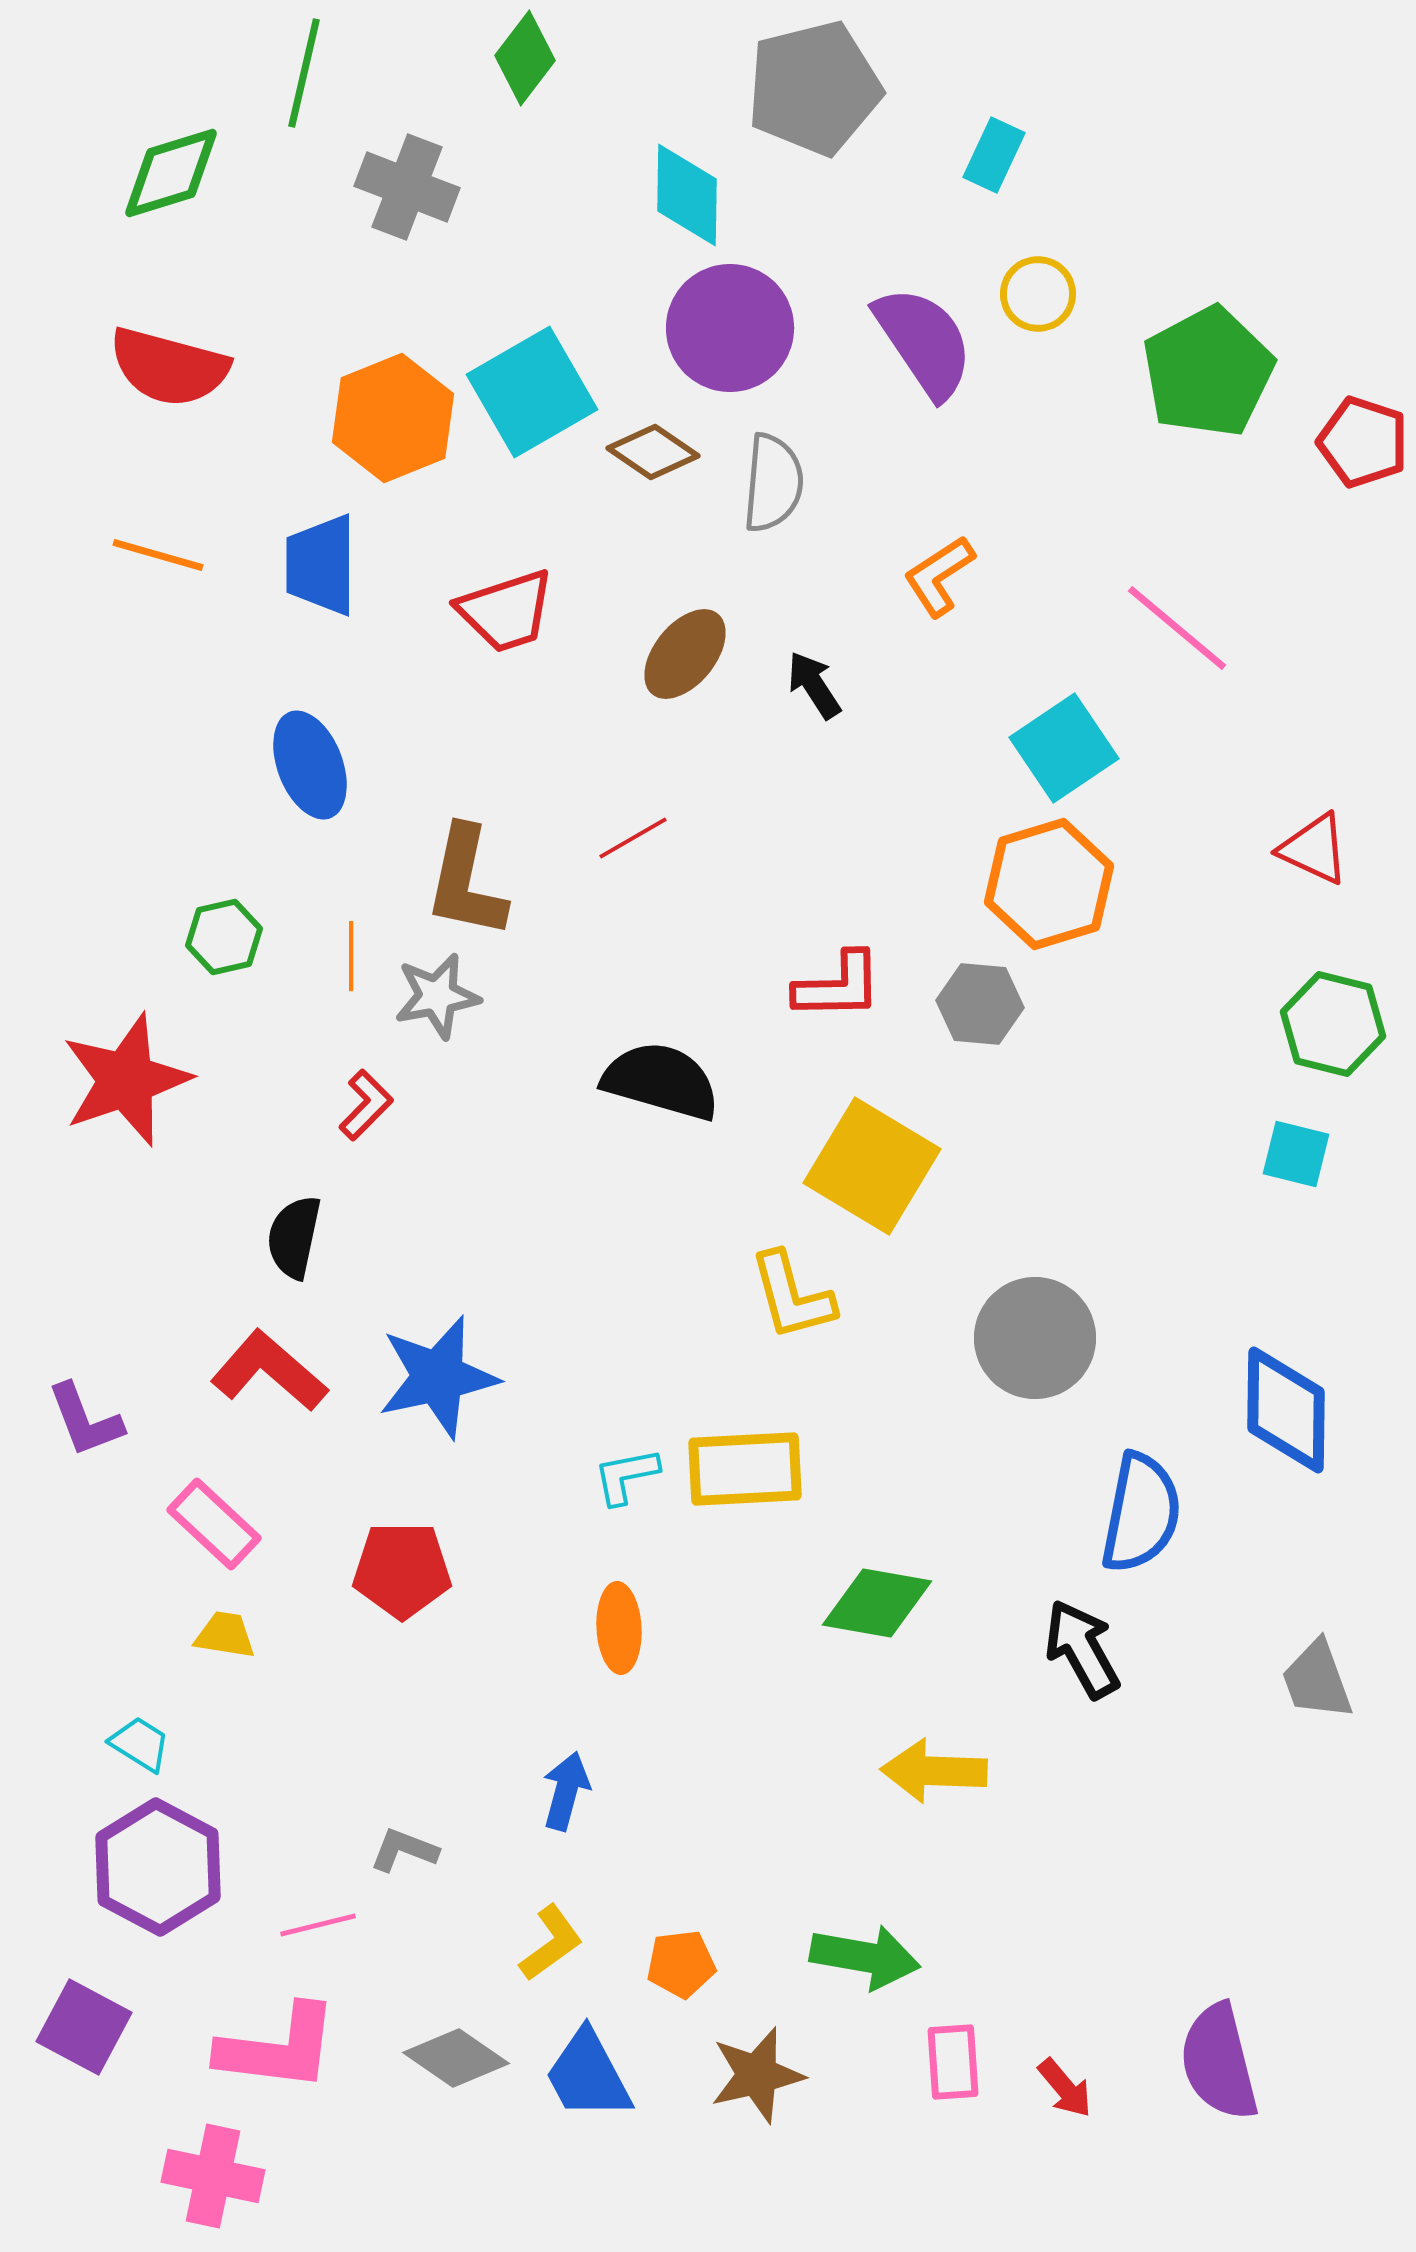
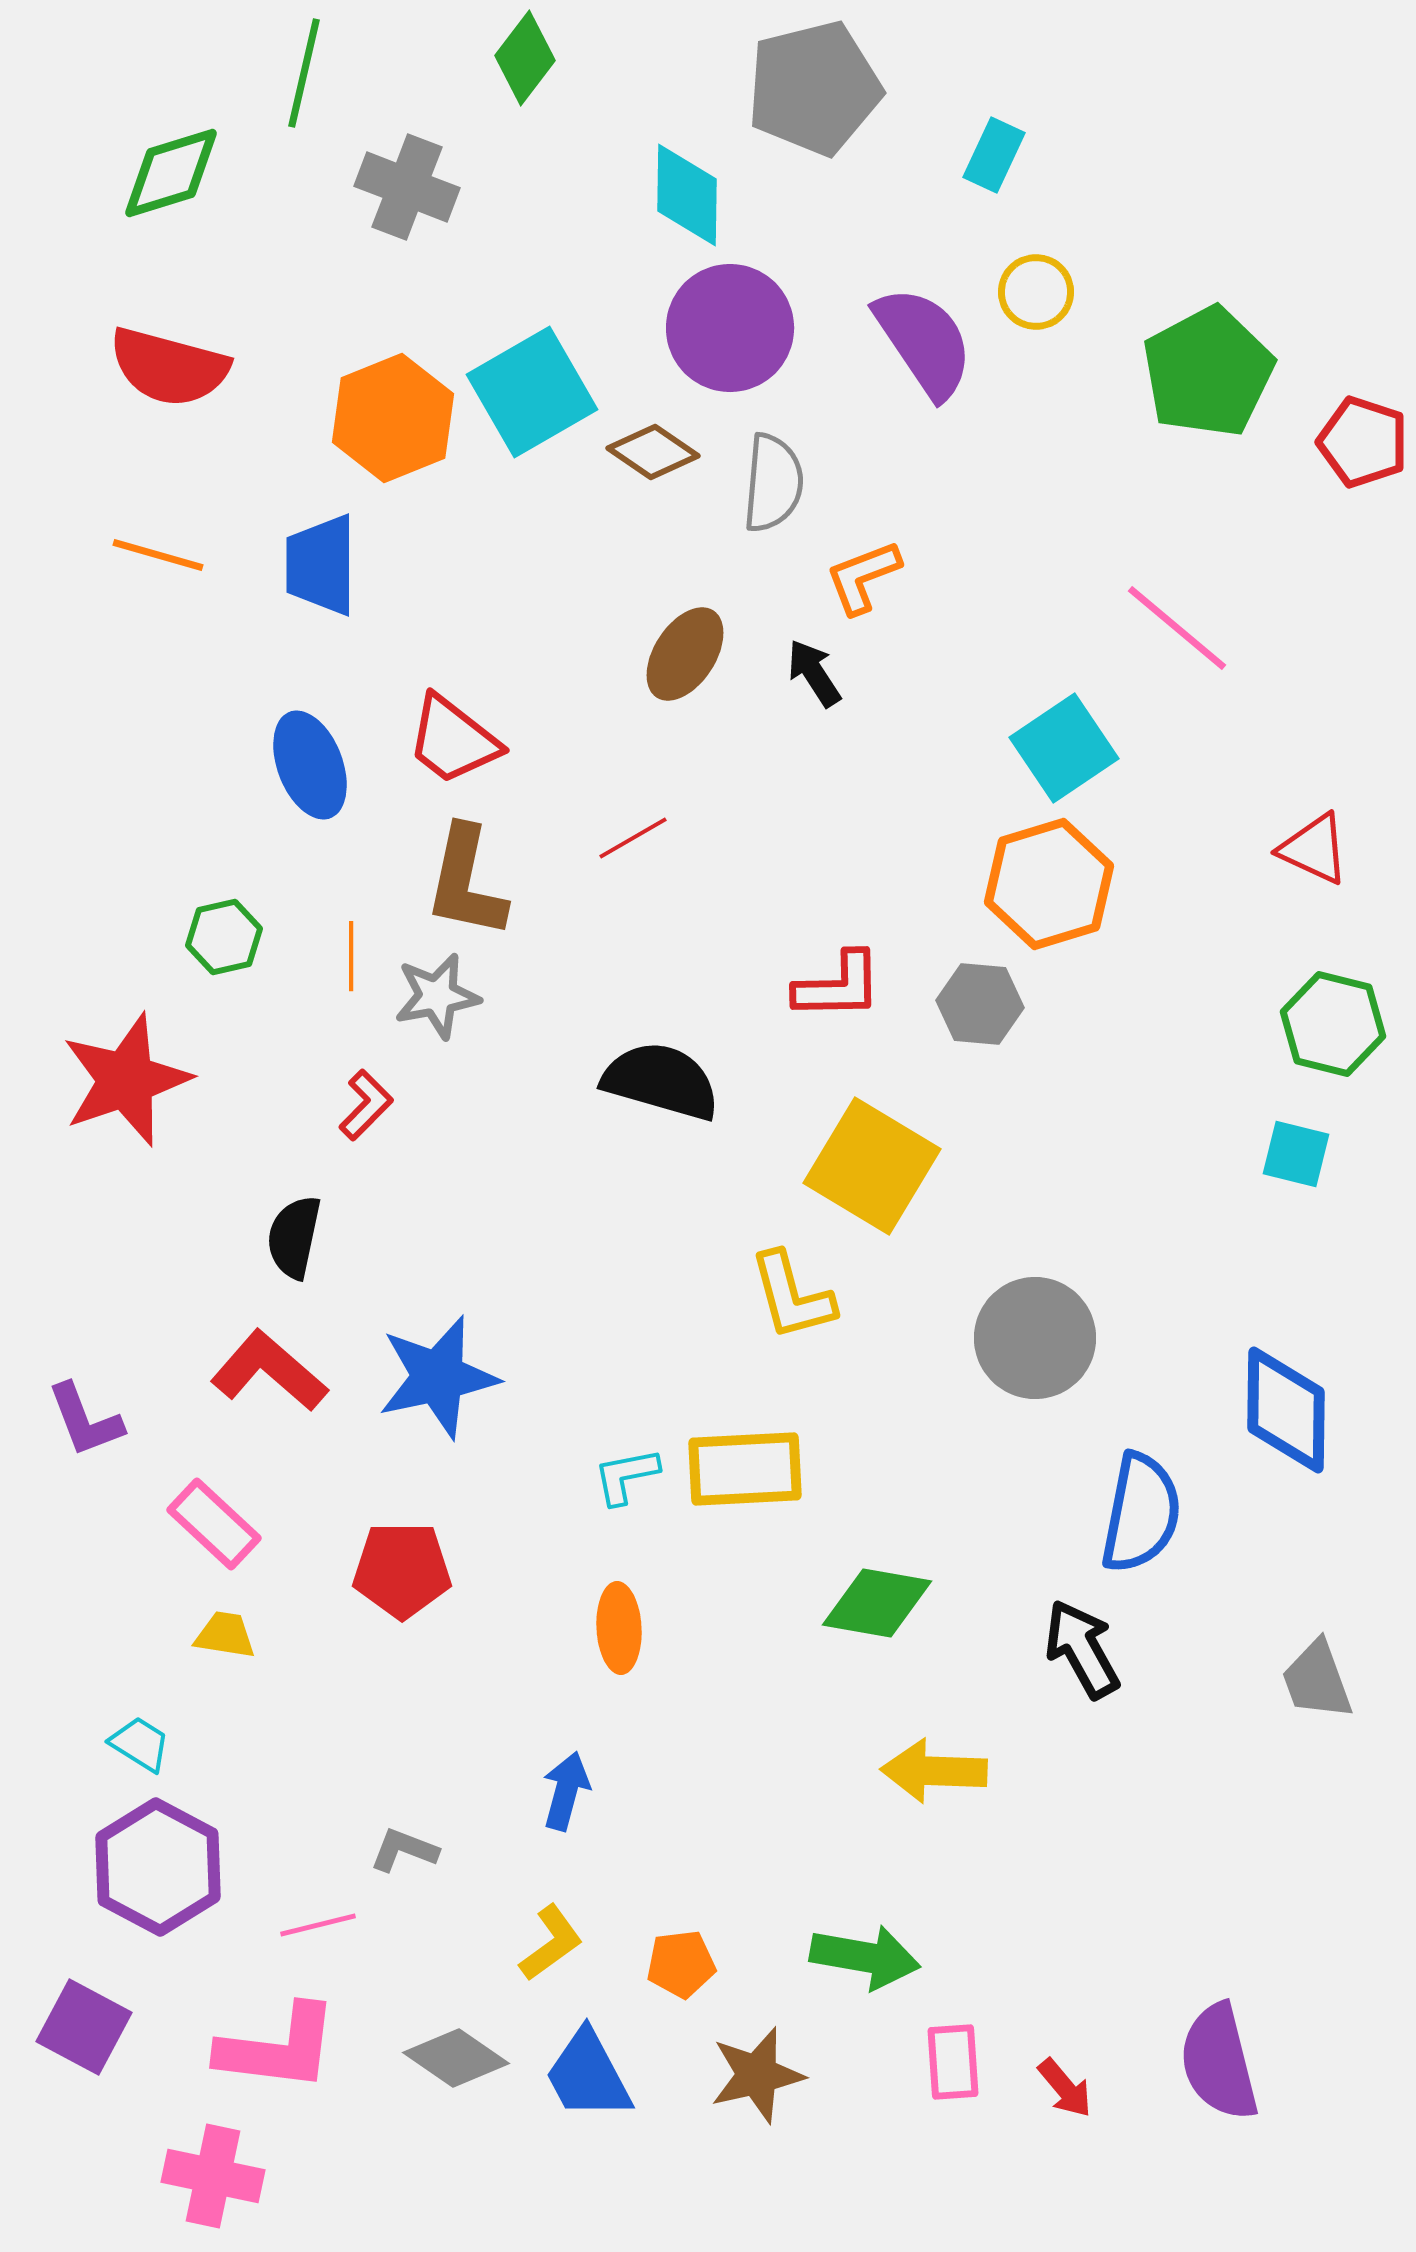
yellow circle at (1038, 294): moved 2 px left, 2 px up
orange L-shape at (939, 576): moved 76 px left, 1 px down; rotated 12 degrees clockwise
red trapezoid at (506, 611): moved 53 px left, 129 px down; rotated 56 degrees clockwise
brown ellipse at (685, 654): rotated 6 degrees counterclockwise
black arrow at (814, 685): moved 12 px up
